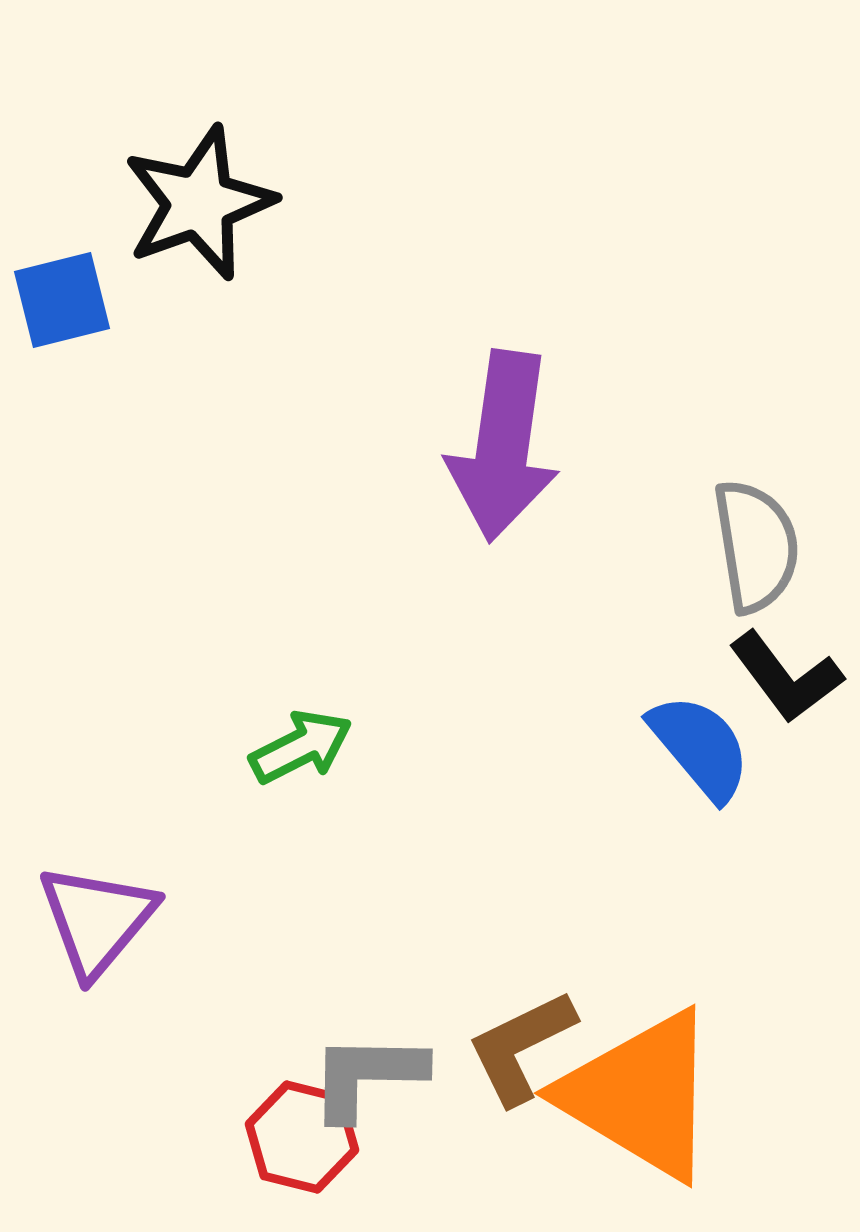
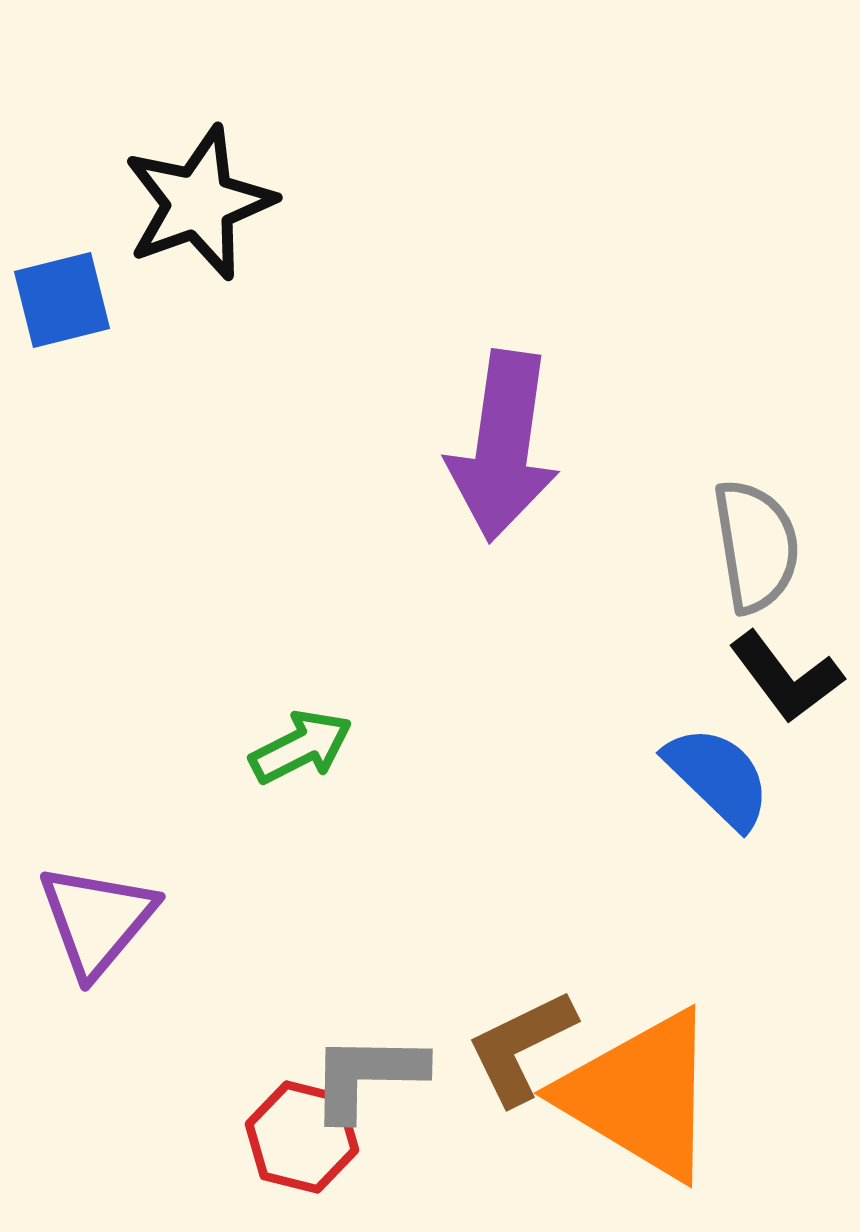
blue semicircle: moved 18 px right, 30 px down; rotated 6 degrees counterclockwise
